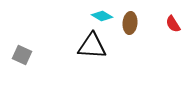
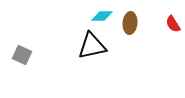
cyan diamond: rotated 30 degrees counterclockwise
black triangle: rotated 16 degrees counterclockwise
